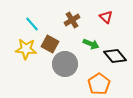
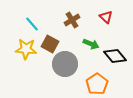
orange pentagon: moved 2 px left
